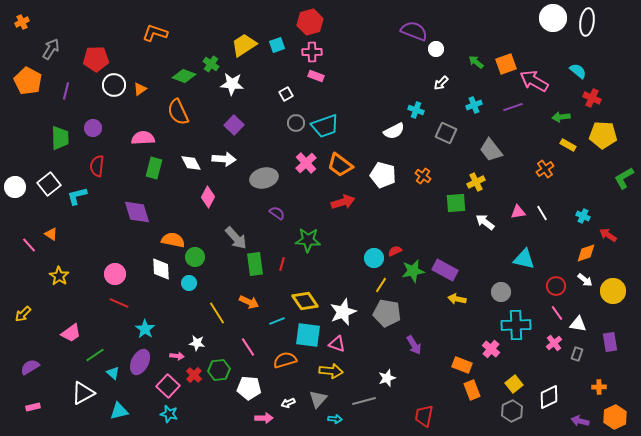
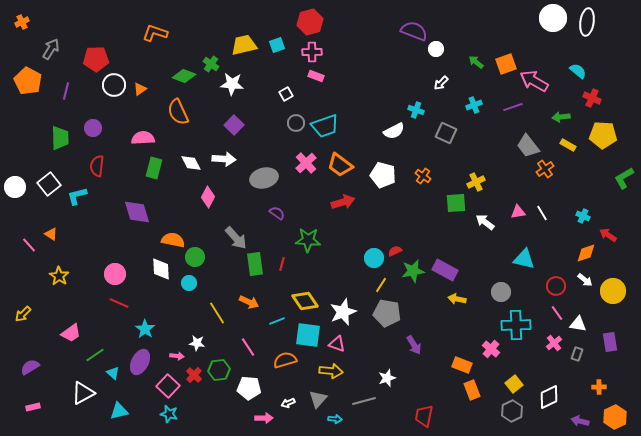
yellow trapezoid at (244, 45): rotated 20 degrees clockwise
gray trapezoid at (491, 150): moved 37 px right, 4 px up
